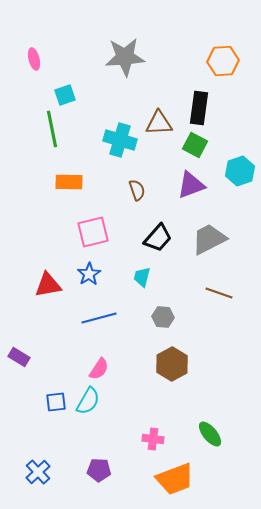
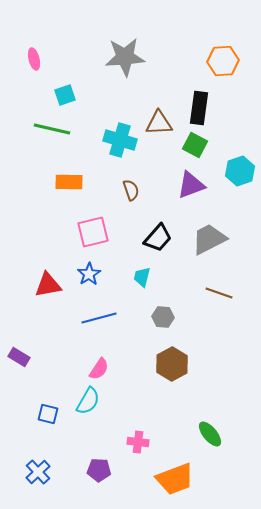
green line: rotated 66 degrees counterclockwise
brown semicircle: moved 6 px left
blue square: moved 8 px left, 12 px down; rotated 20 degrees clockwise
pink cross: moved 15 px left, 3 px down
